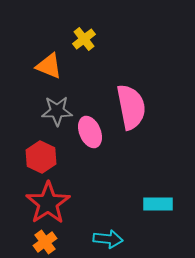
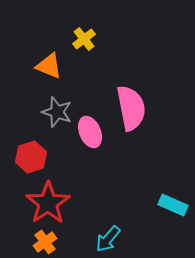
pink semicircle: moved 1 px down
gray star: moved 1 px down; rotated 20 degrees clockwise
red hexagon: moved 10 px left; rotated 16 degrees clockwise
cyan rectangle: moved 15 px right, 1 px down; rotated 24 degrees clockwise
cyan arrow: rotated 124 degrees clockwise
